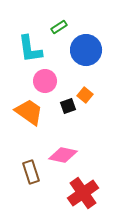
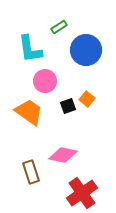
orange square: moved 2 px right, 4 px down
red cross: moved 1 px left
